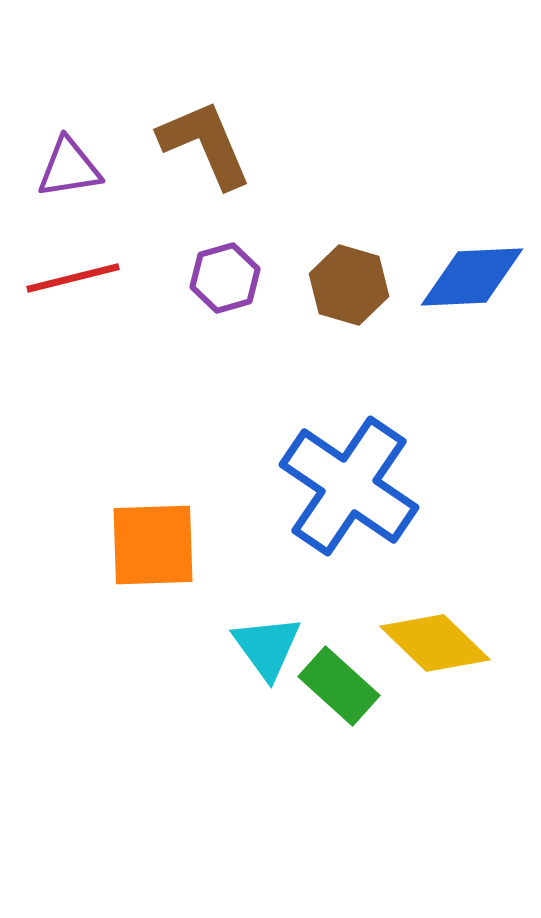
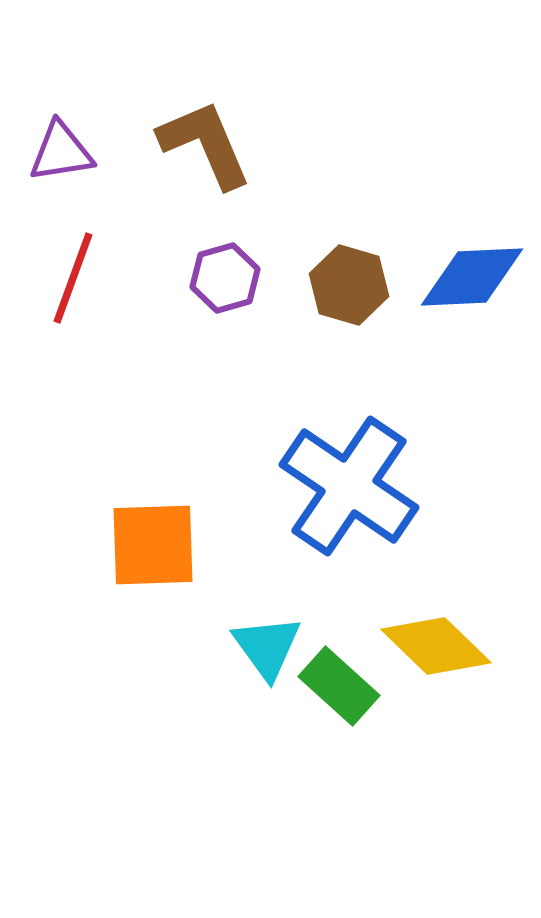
purple triangle: moved 8 px left, 16 px up
red line: rotated 56 degrees counterclockwise
yellow diamond: moved 1 px right, 3 px down
